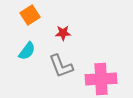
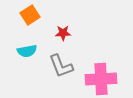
cyan semicircle: rotated 42 degrees clockwise
